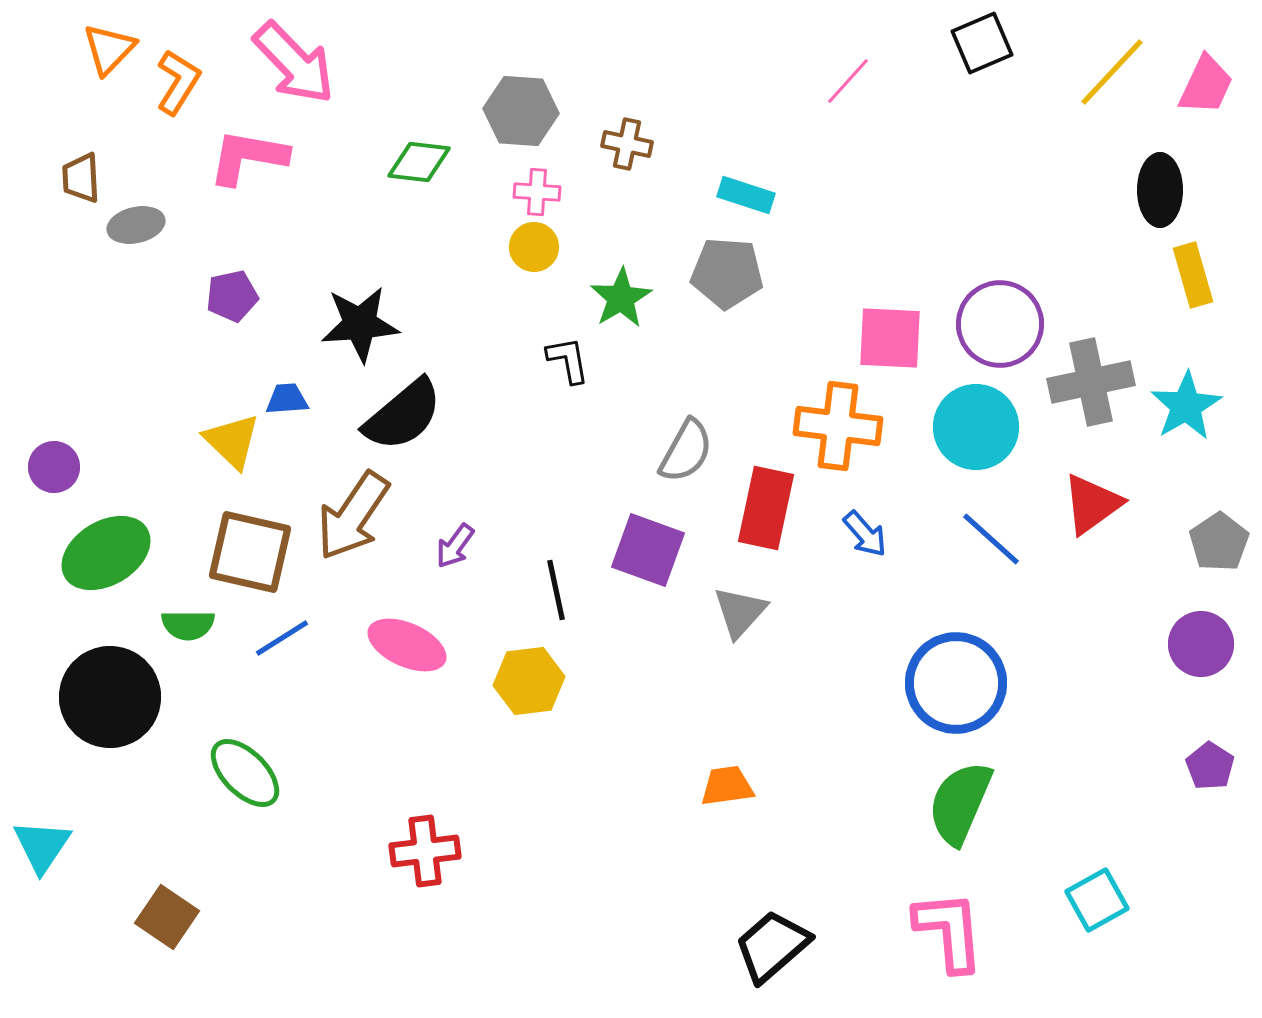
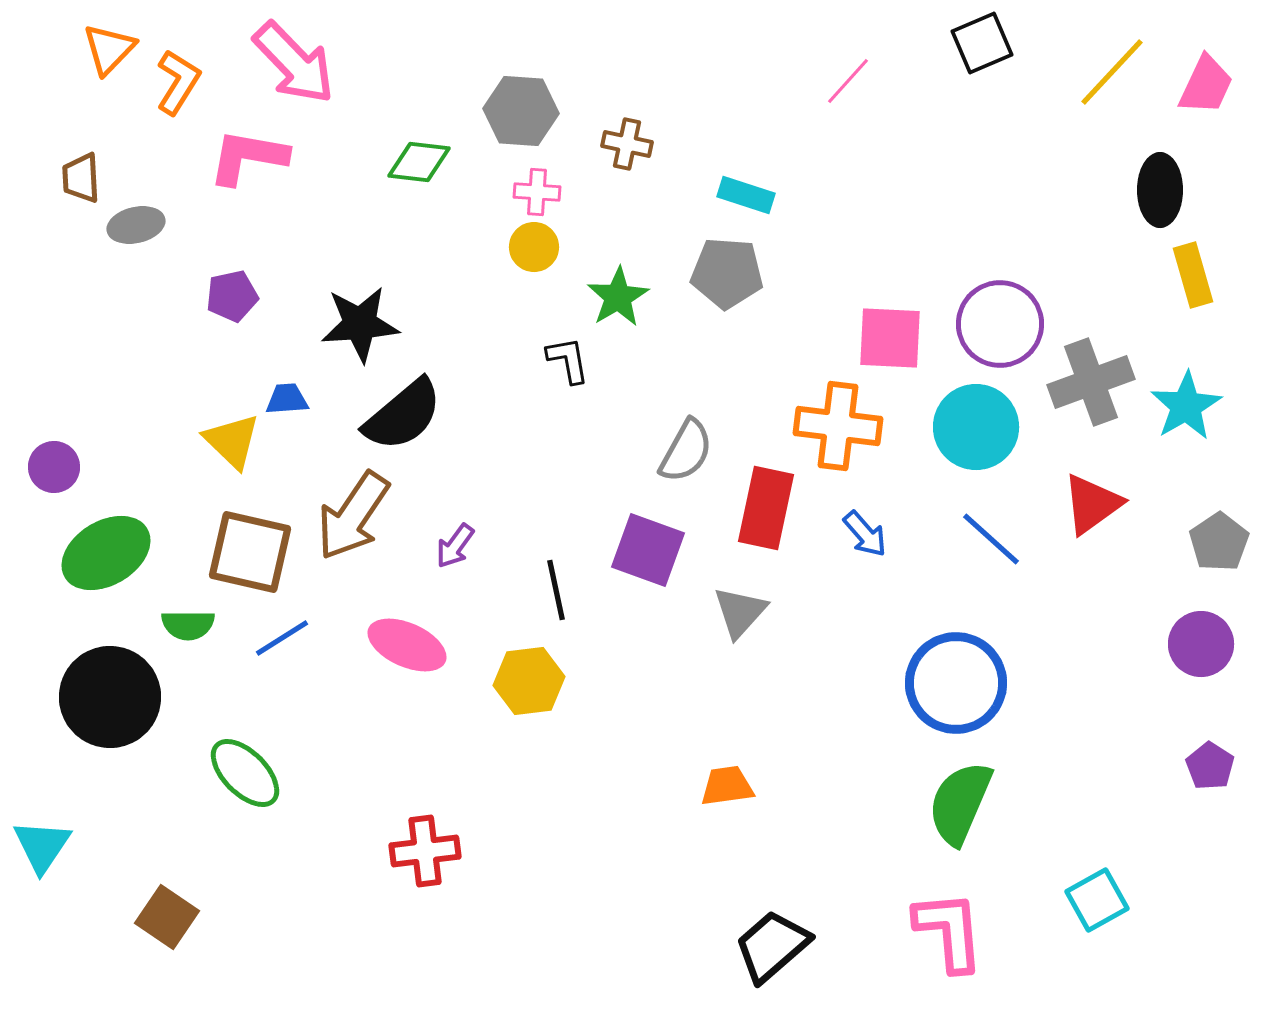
green star at (621, 298): moved 3 px left, 1 px up
gray cross at (1091, 382): rotated 8 degrees counterclockwise
